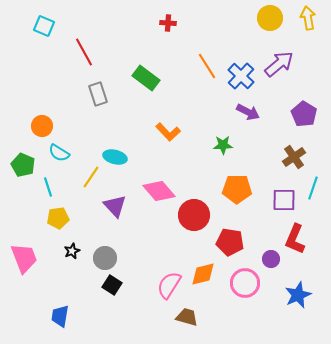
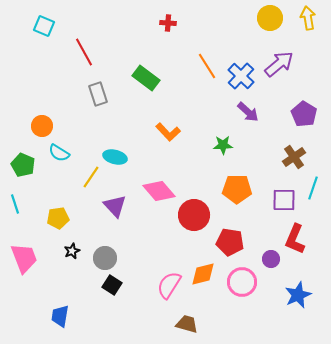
purple arrow at (248, 112): rotated 15 degrees clockwise
cyan line at (48, 187): moved 33 px left, 17 px down
pink circle at (245, 283): moved 3 px left, 1 px up
brown trapezoid at (187, 317): moved 7 px down
